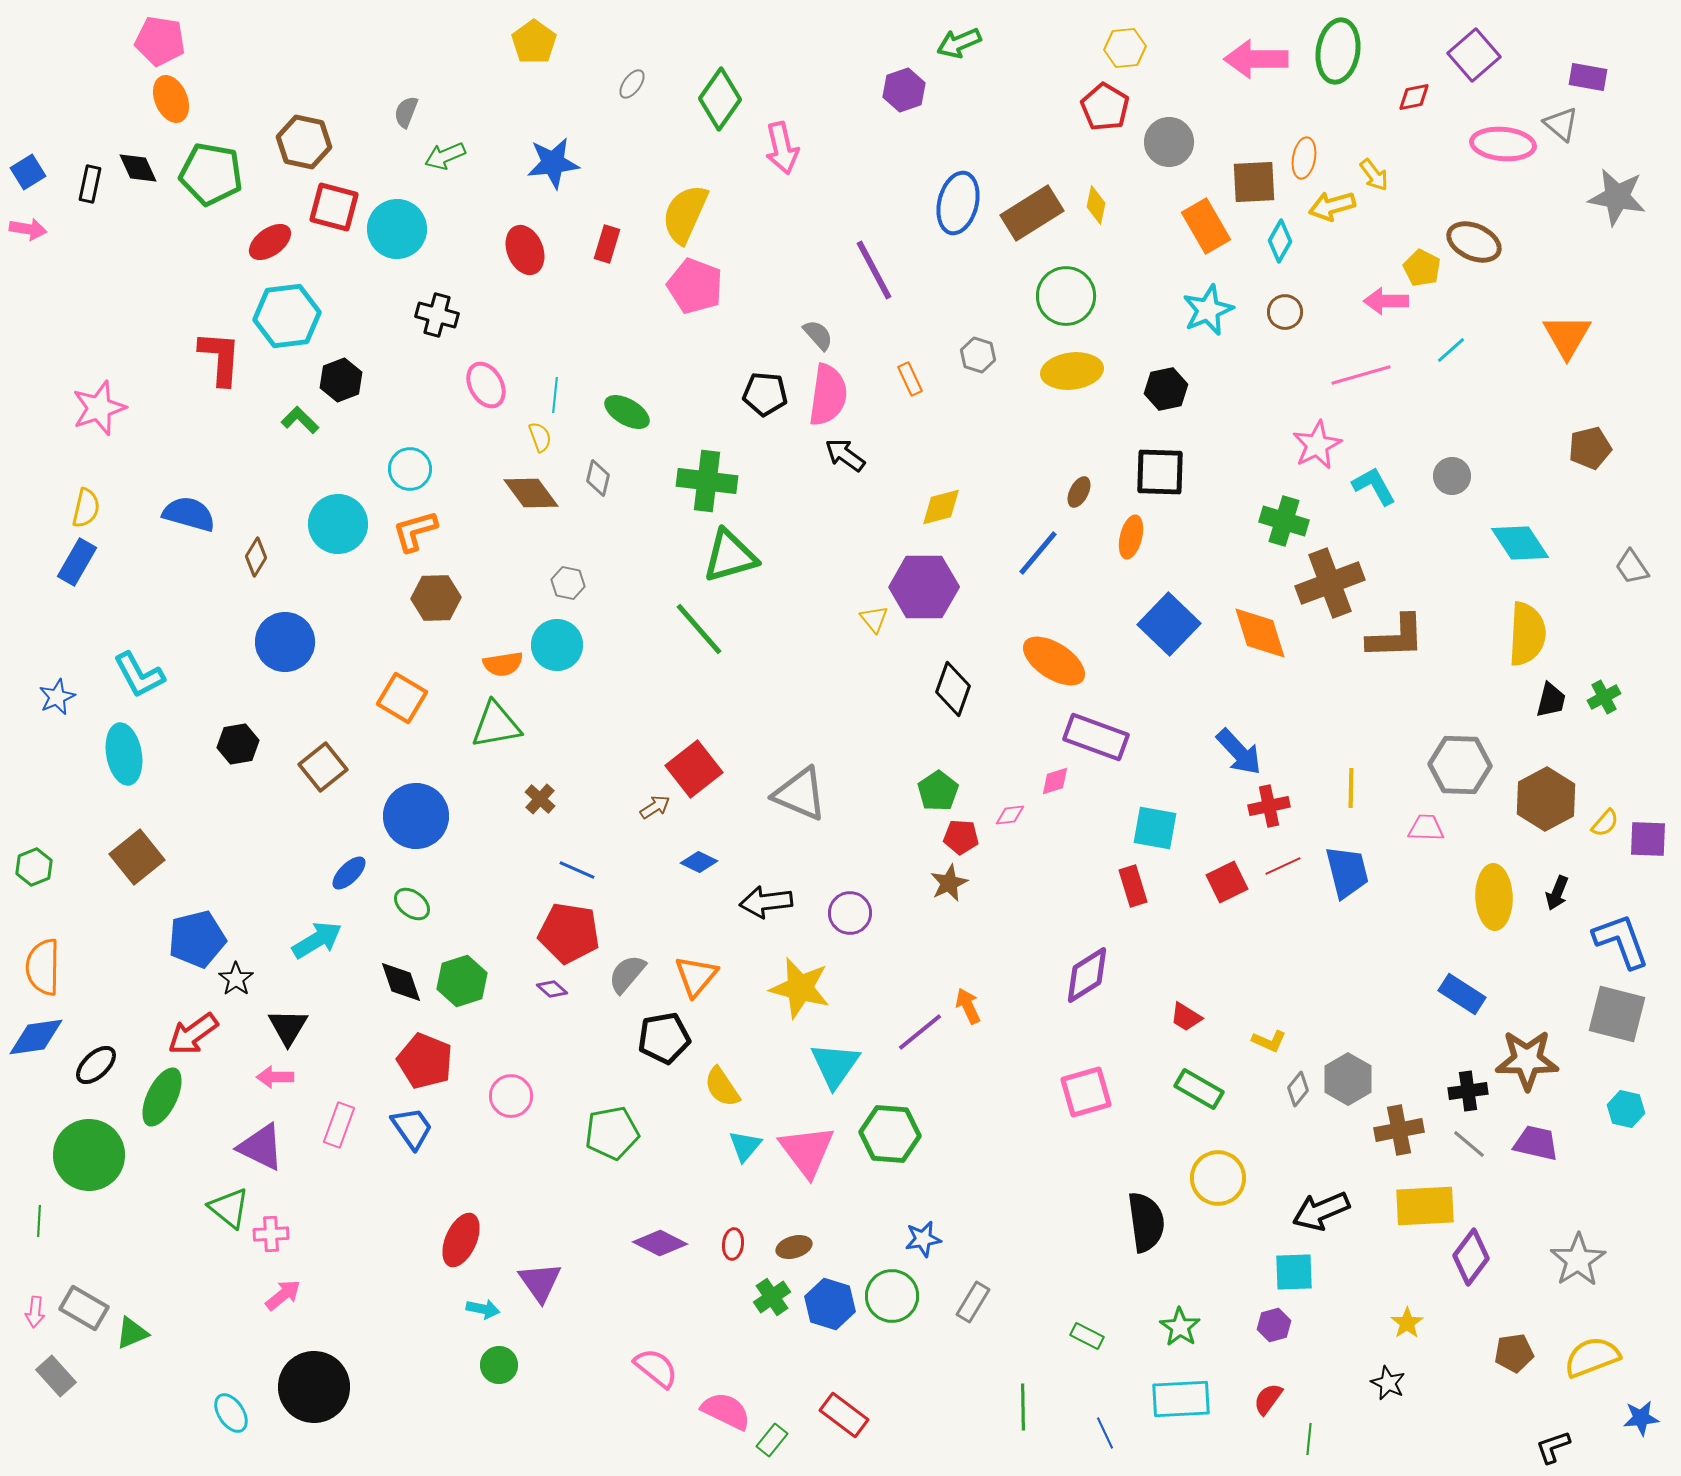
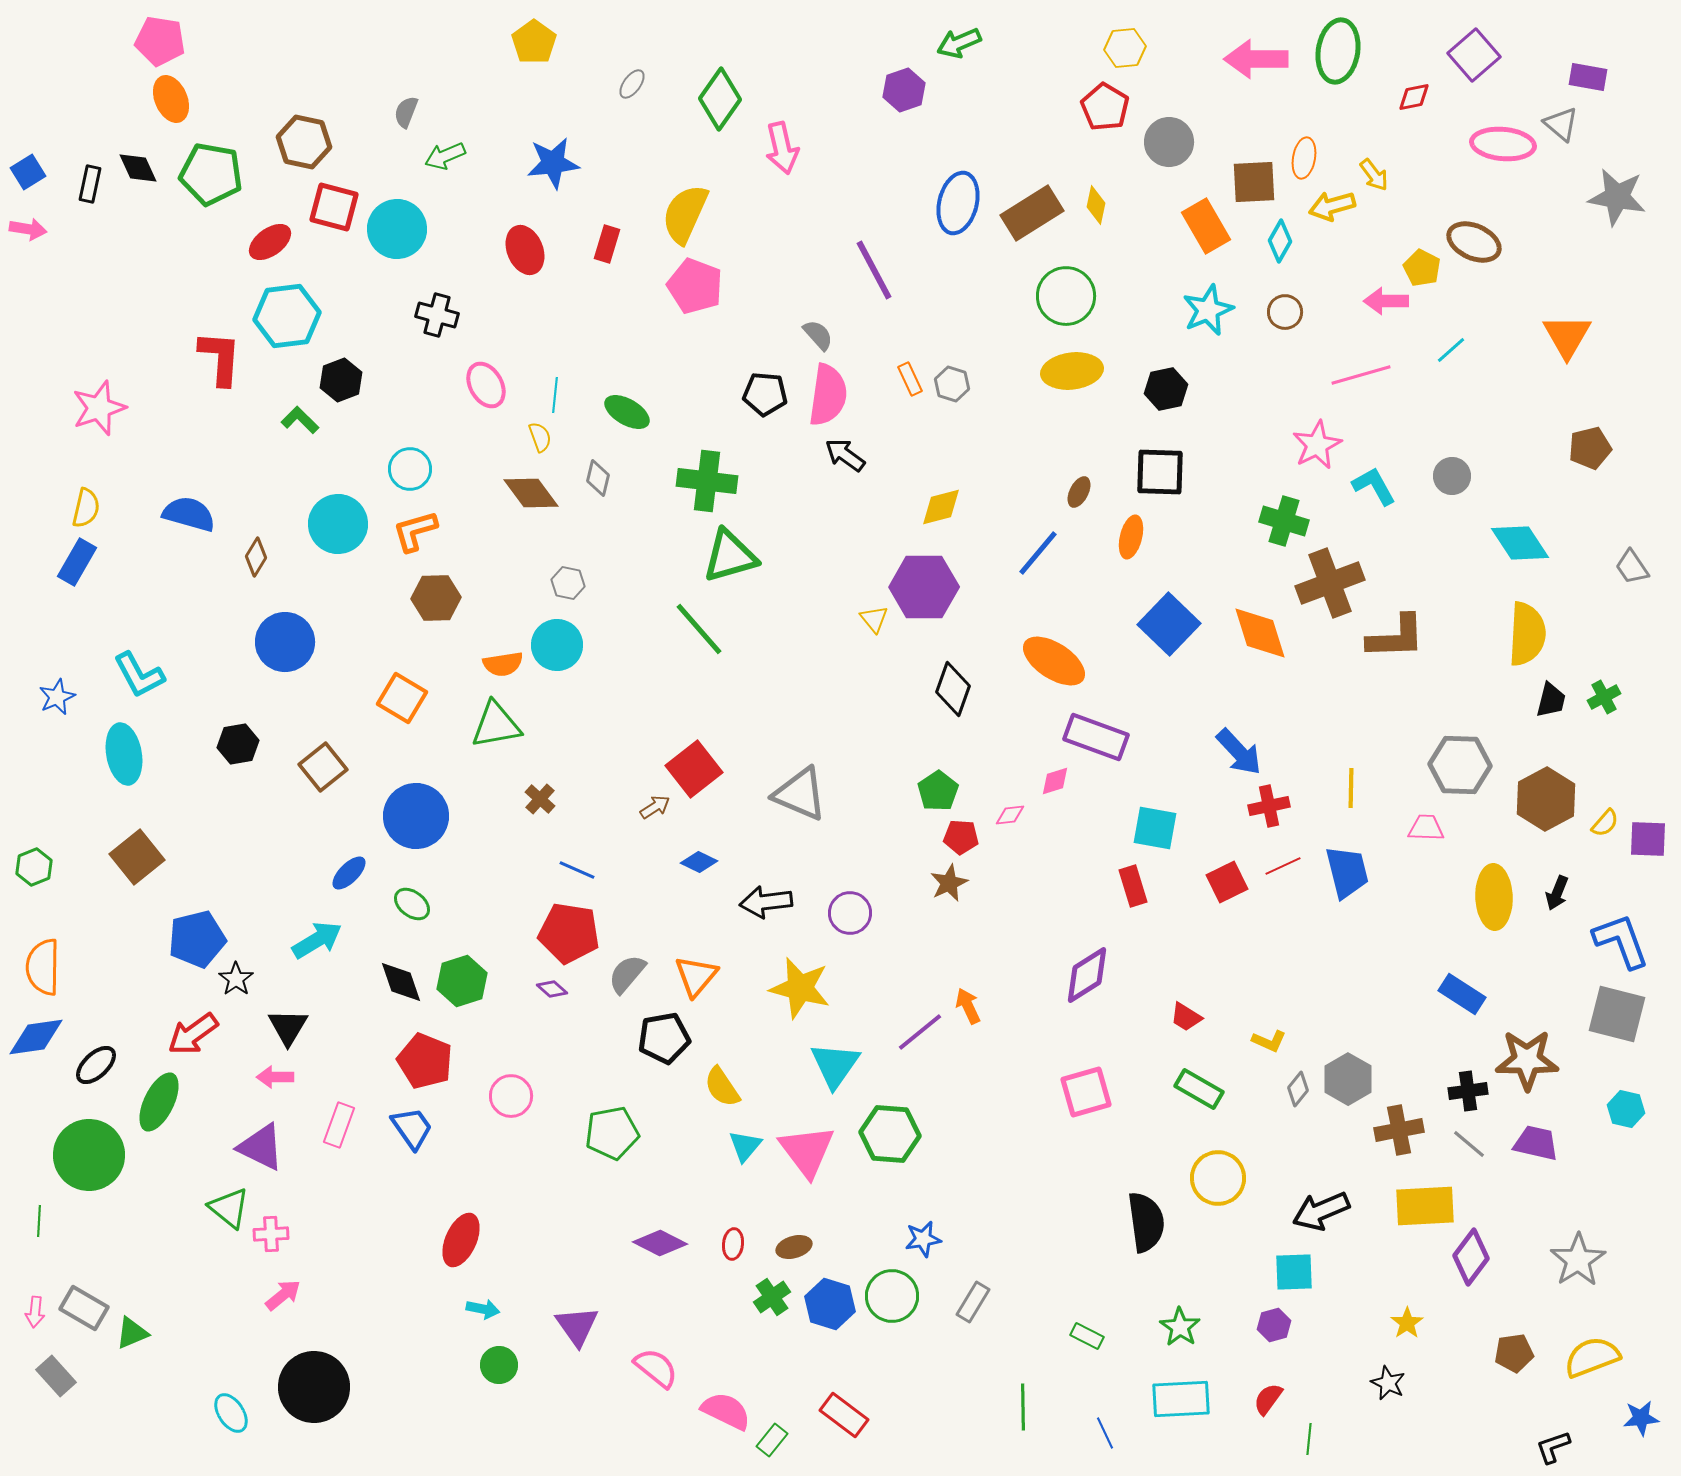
gray hexagon at (978, 355): moved 26 px left, 29 px down
green ellipse at (162, 1097): moved 3 px left, 5 px down
purple triangle at (540, 1282): moved 37 px right, 44 px down
